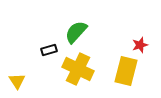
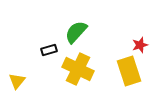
yellow rectangle: moved 3 px right; rotated 32 degrees counterclockwise
yellow triangle: rotated 12 degrees clockwise
